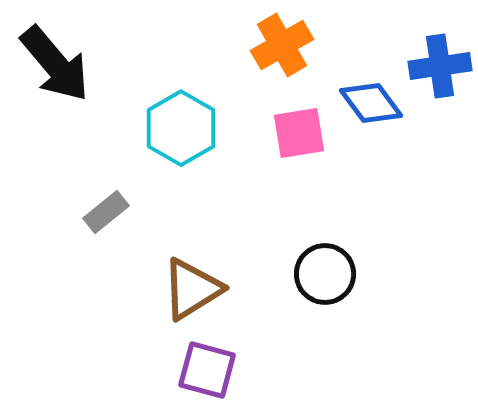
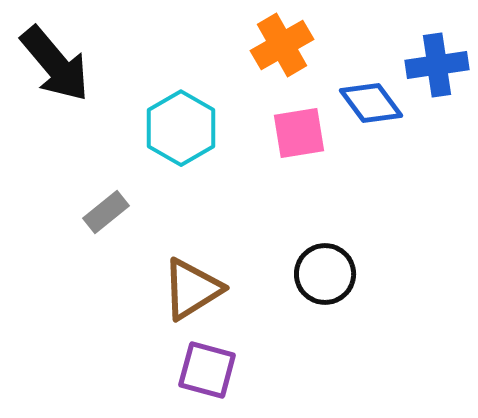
blue cross: moved 3 px left, 1 px up
